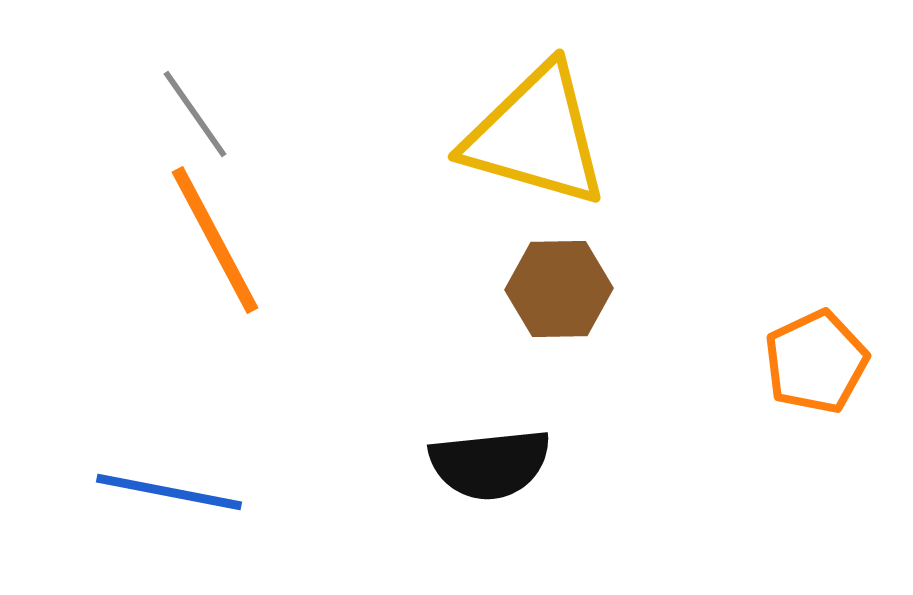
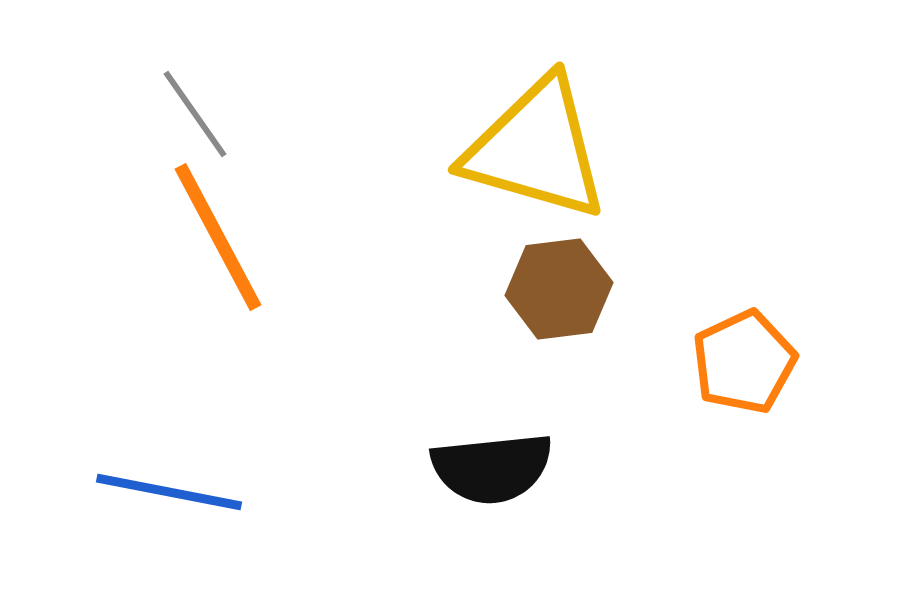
yellow triangle: moved 13 px down
orange line: moved 3 px right, 3 px up
brown hexagon: rotated 6 degrees counterclockwise
orange pentagon: moved 72 px left
black semicircle: moved 2 px right, 4 px down
